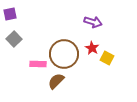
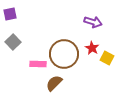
gray square: moved 1 px left, 3 px down
brown semicircle: moved 2 px left, 2 px down
